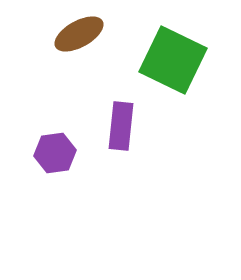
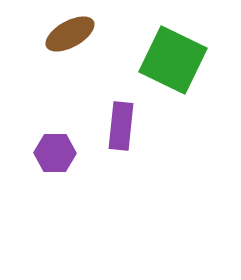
brown ellipse: moved 9 px left
purple hexagon: rotated 9 degrees clockwise
